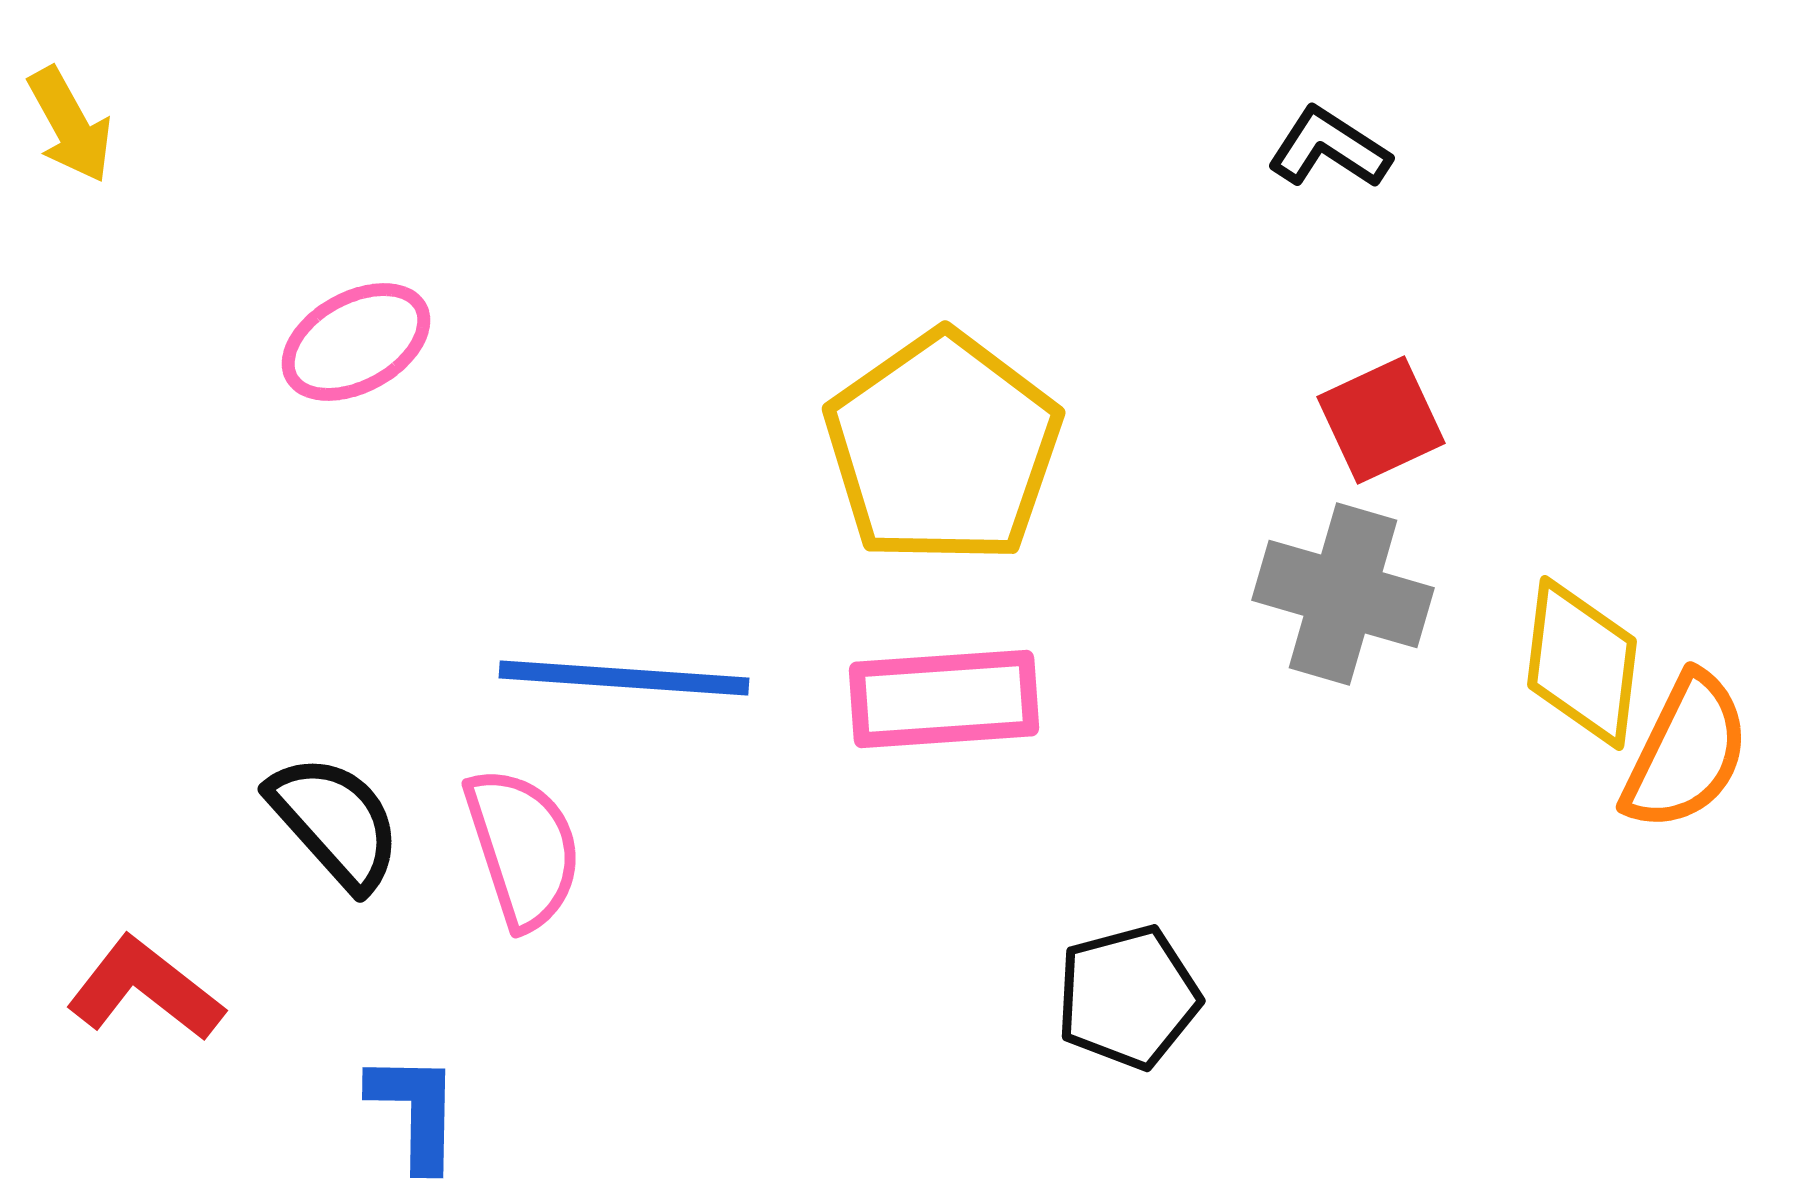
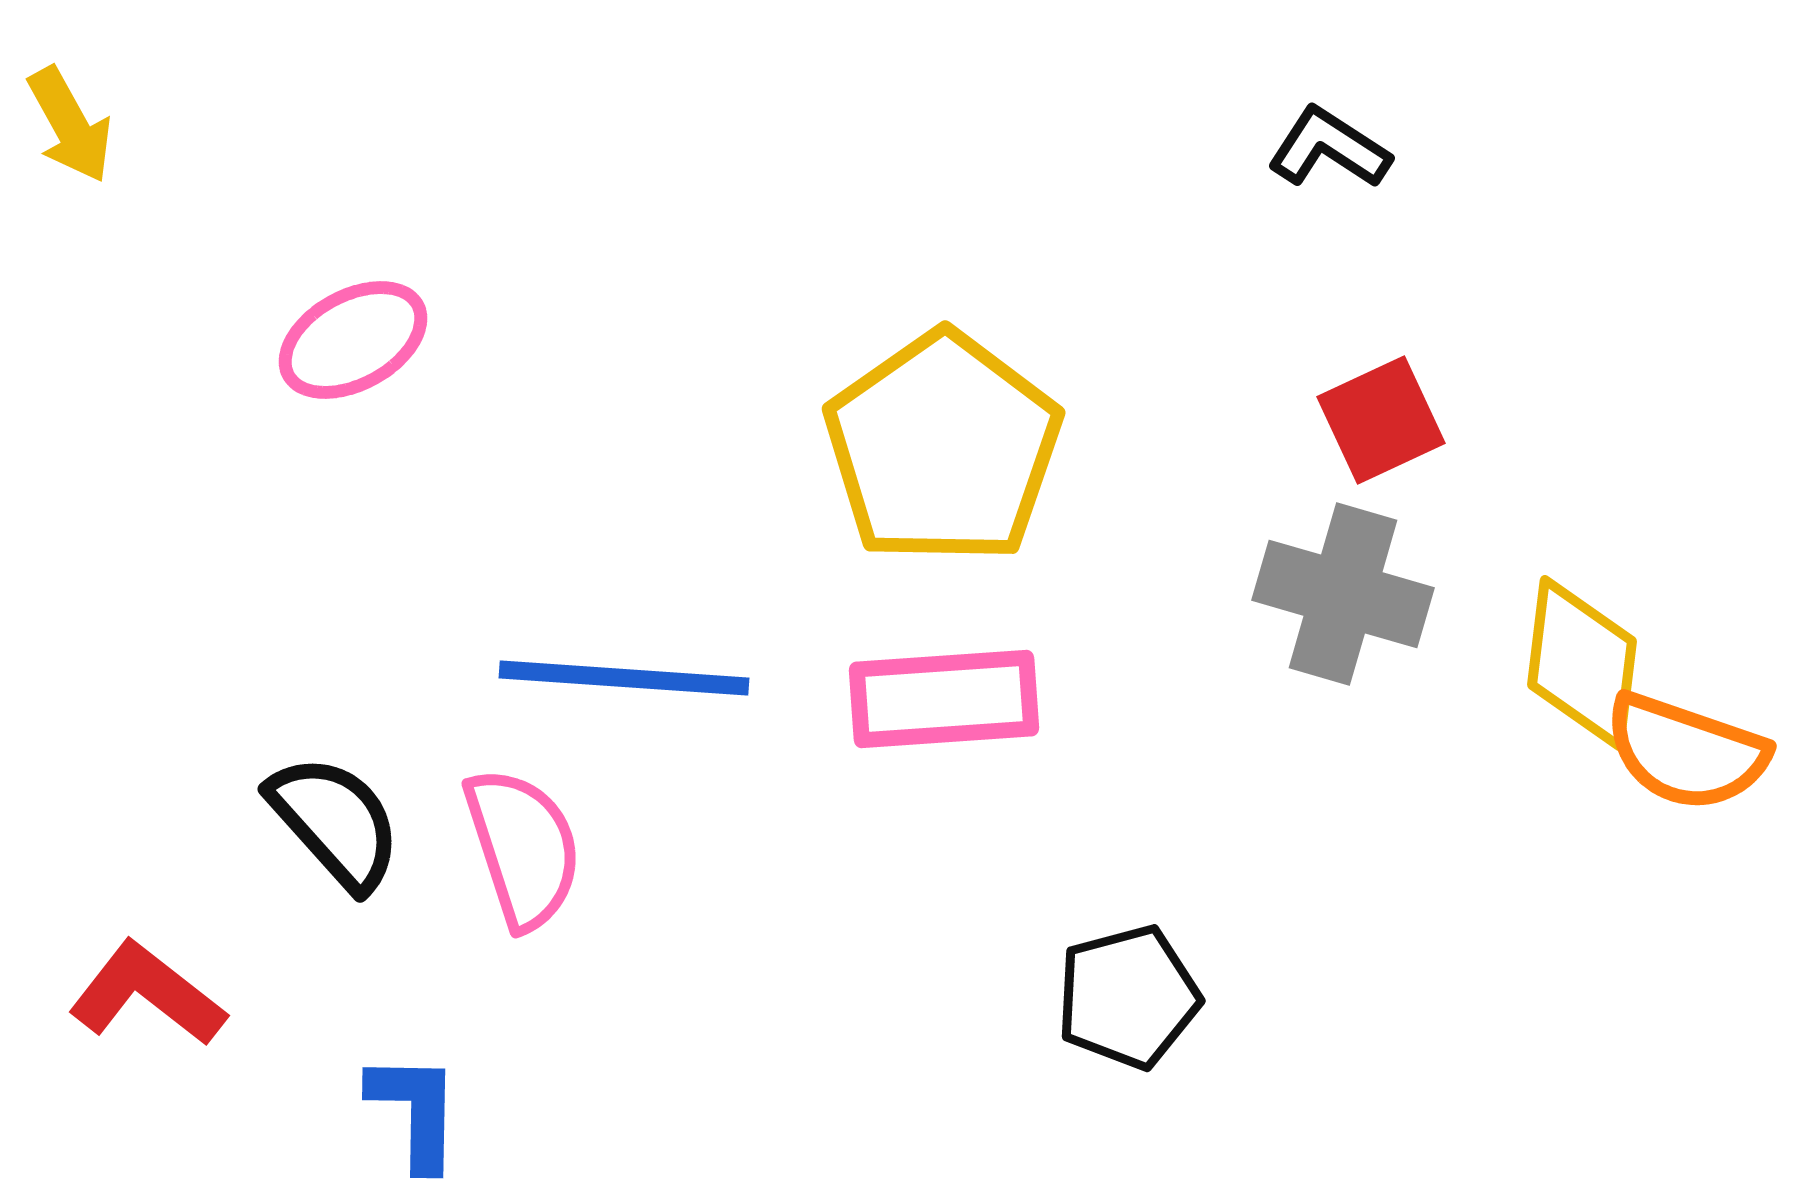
pink ellipse: moved 3 px left, 2 px up
orange semicircle: rotated 83 degrees clockwise
red L-shape: moved 2 px right, 5 px down
